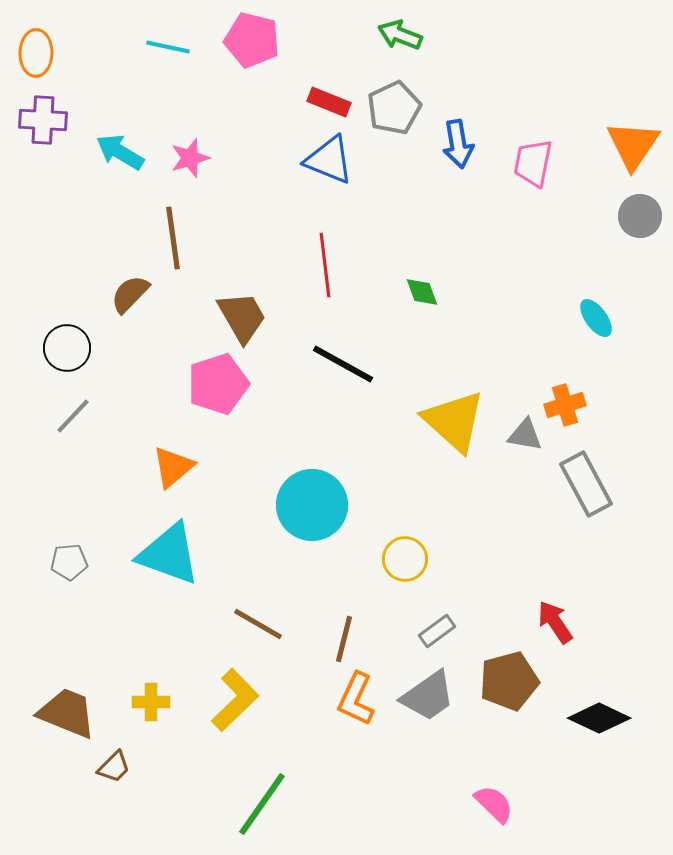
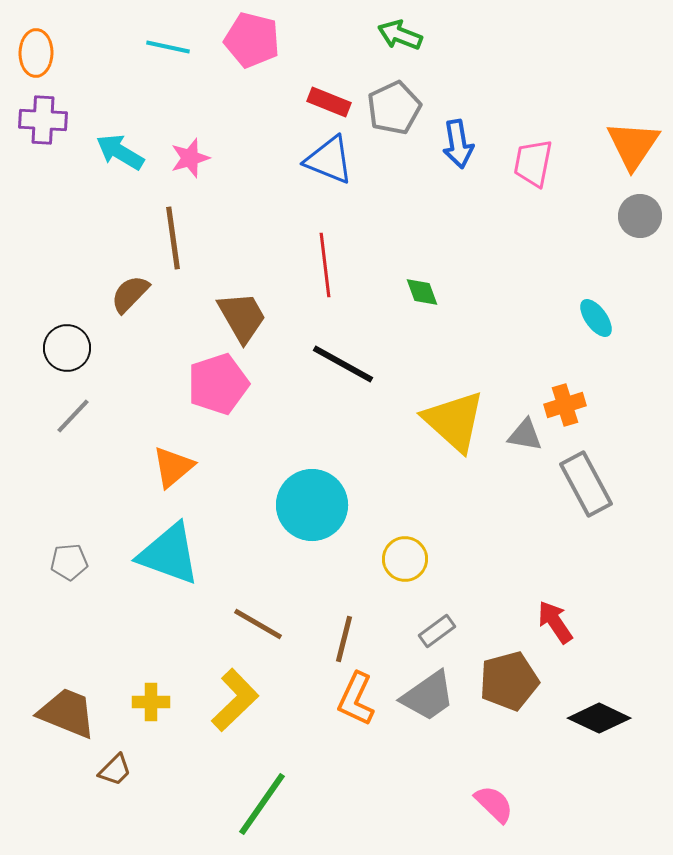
brown trapezoid at (114, 767): moved 1 px right, 3 px down
